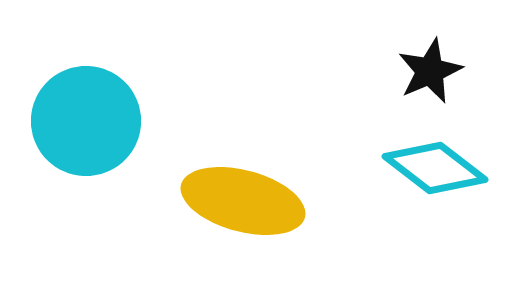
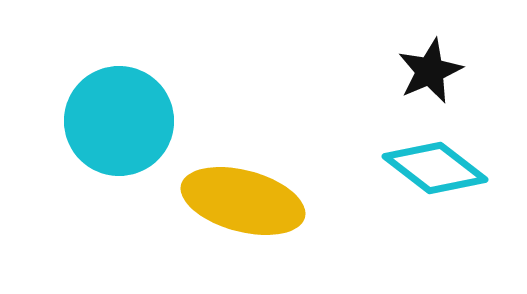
cyan circle: moved 33 px right
